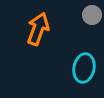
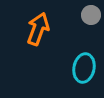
gray circle: moved 1 px left
